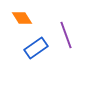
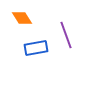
blue rectangle: rotated 25 degrees clockwise
